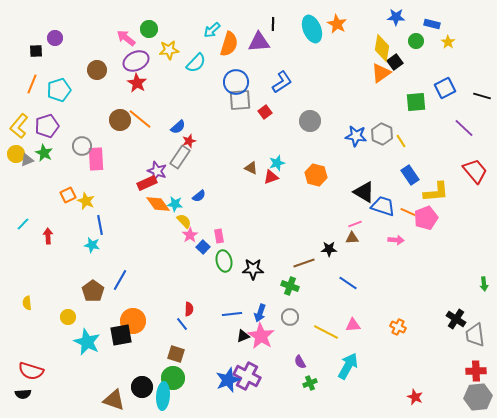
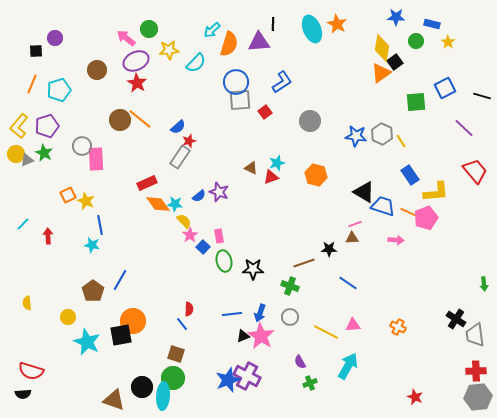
purple star at (157, 171): moved 62 px right, 21 px down
